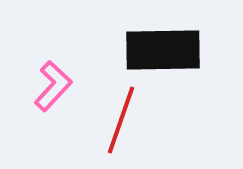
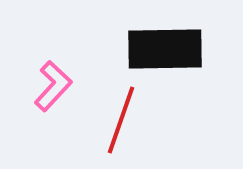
black rectangle: moved 2 px right, 1 px up
